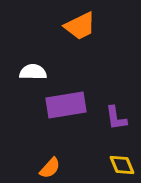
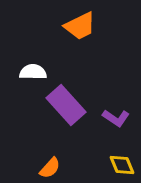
purple rectangle: rotated 57 degrees clockwise
purple L-shape: rotated 48 degrees counterclockwise
